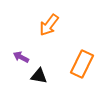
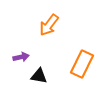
purple arrow: rotated 140 degrees clockwise
